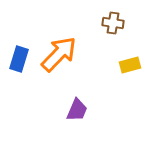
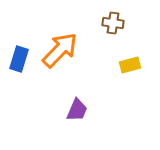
orange arrow: moved 1 px right, 4 px up
